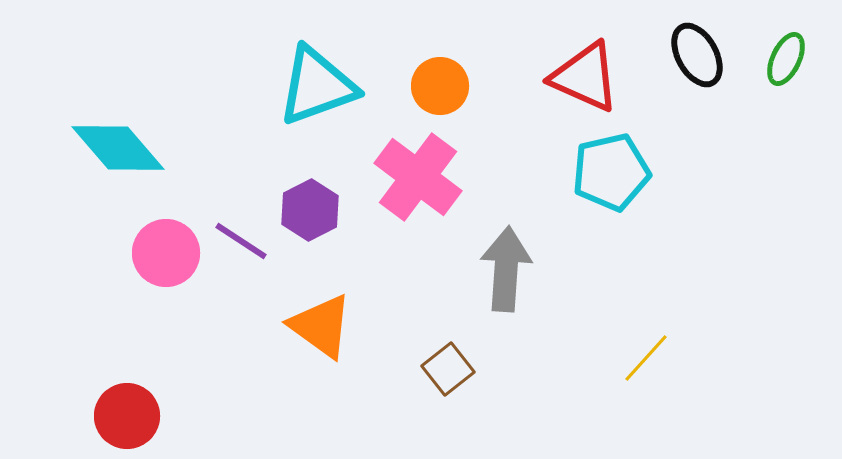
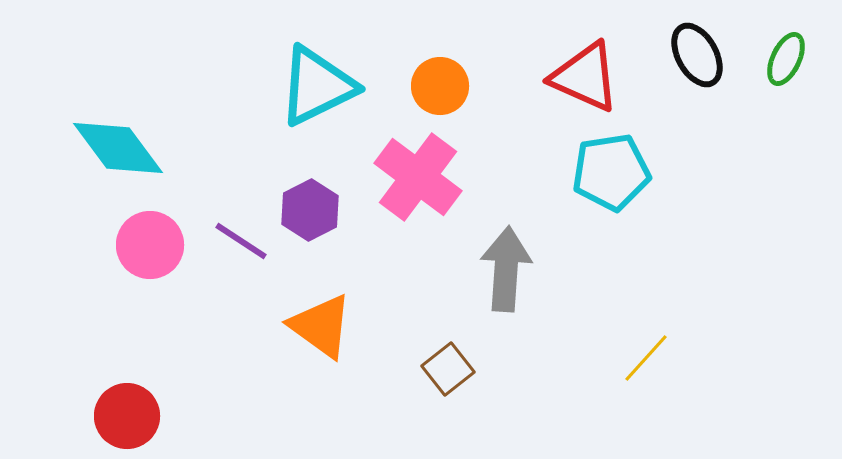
cyan triangle: rotated 6 degrees counterclockwise
cyan diamond: rotated 4 degrees clockwise
cyan pentagon: rotated 4 degrees clockwise
pink circle: moved 16 px left, 8 px up
